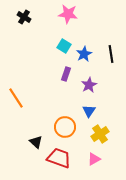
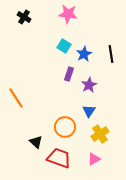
purple rectangle: moved 3 px right
